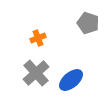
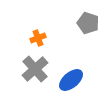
gray cross: moved 1 px left, 4 px up
